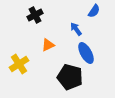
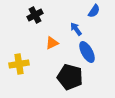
orange triangle: moved 4 px right, 2 px up
blue ellipse: moved 1 px right, 1 px up
yellow cross: rotated 24 degrees clockwise
